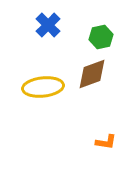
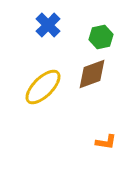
yellow ellipse: rotated 39 degrees counterclockwise
